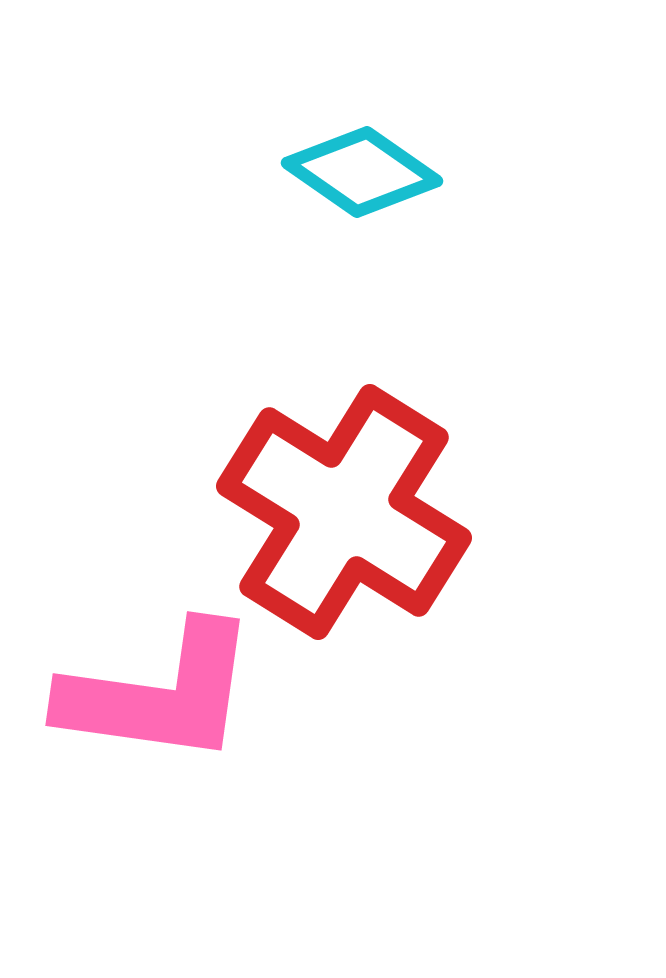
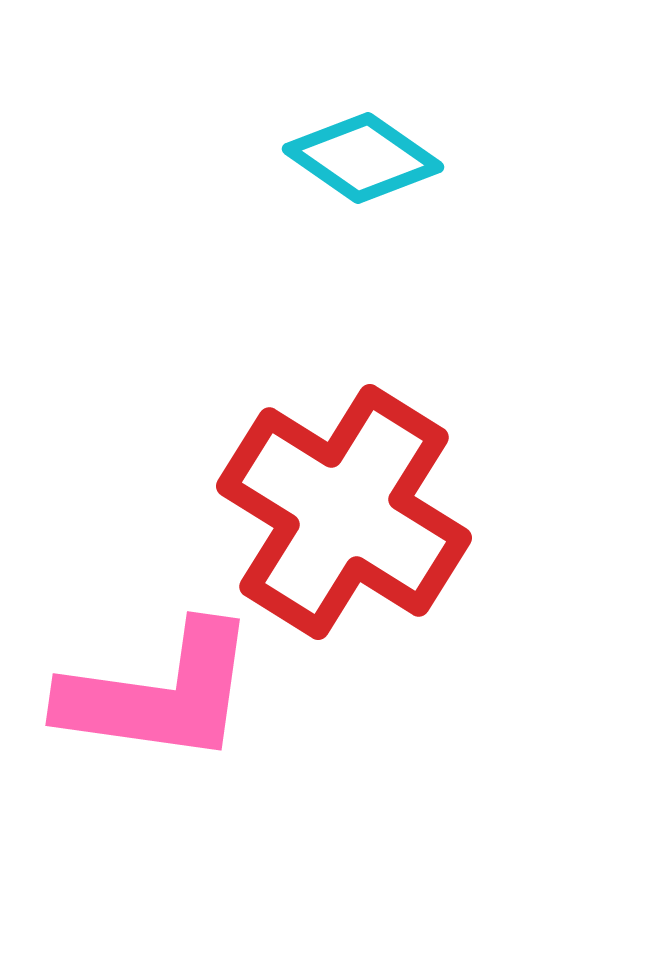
cyan diamond: moved 1 px right, 14 px up
